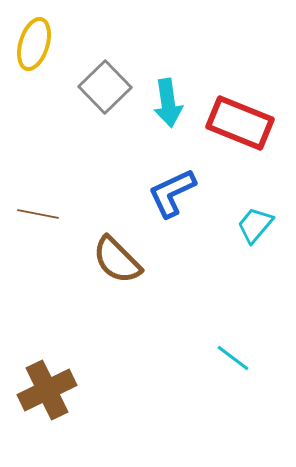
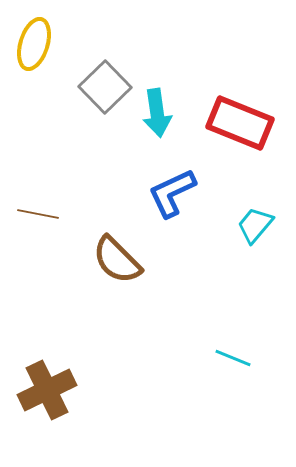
cyan arrow: moved 11 px left, 10 px down
cyan line: rotated 15 degrees counterclockwise
